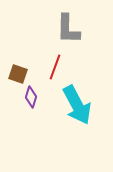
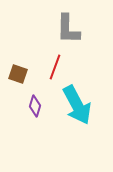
purple diamond: moved 4 px right, 9 px down
